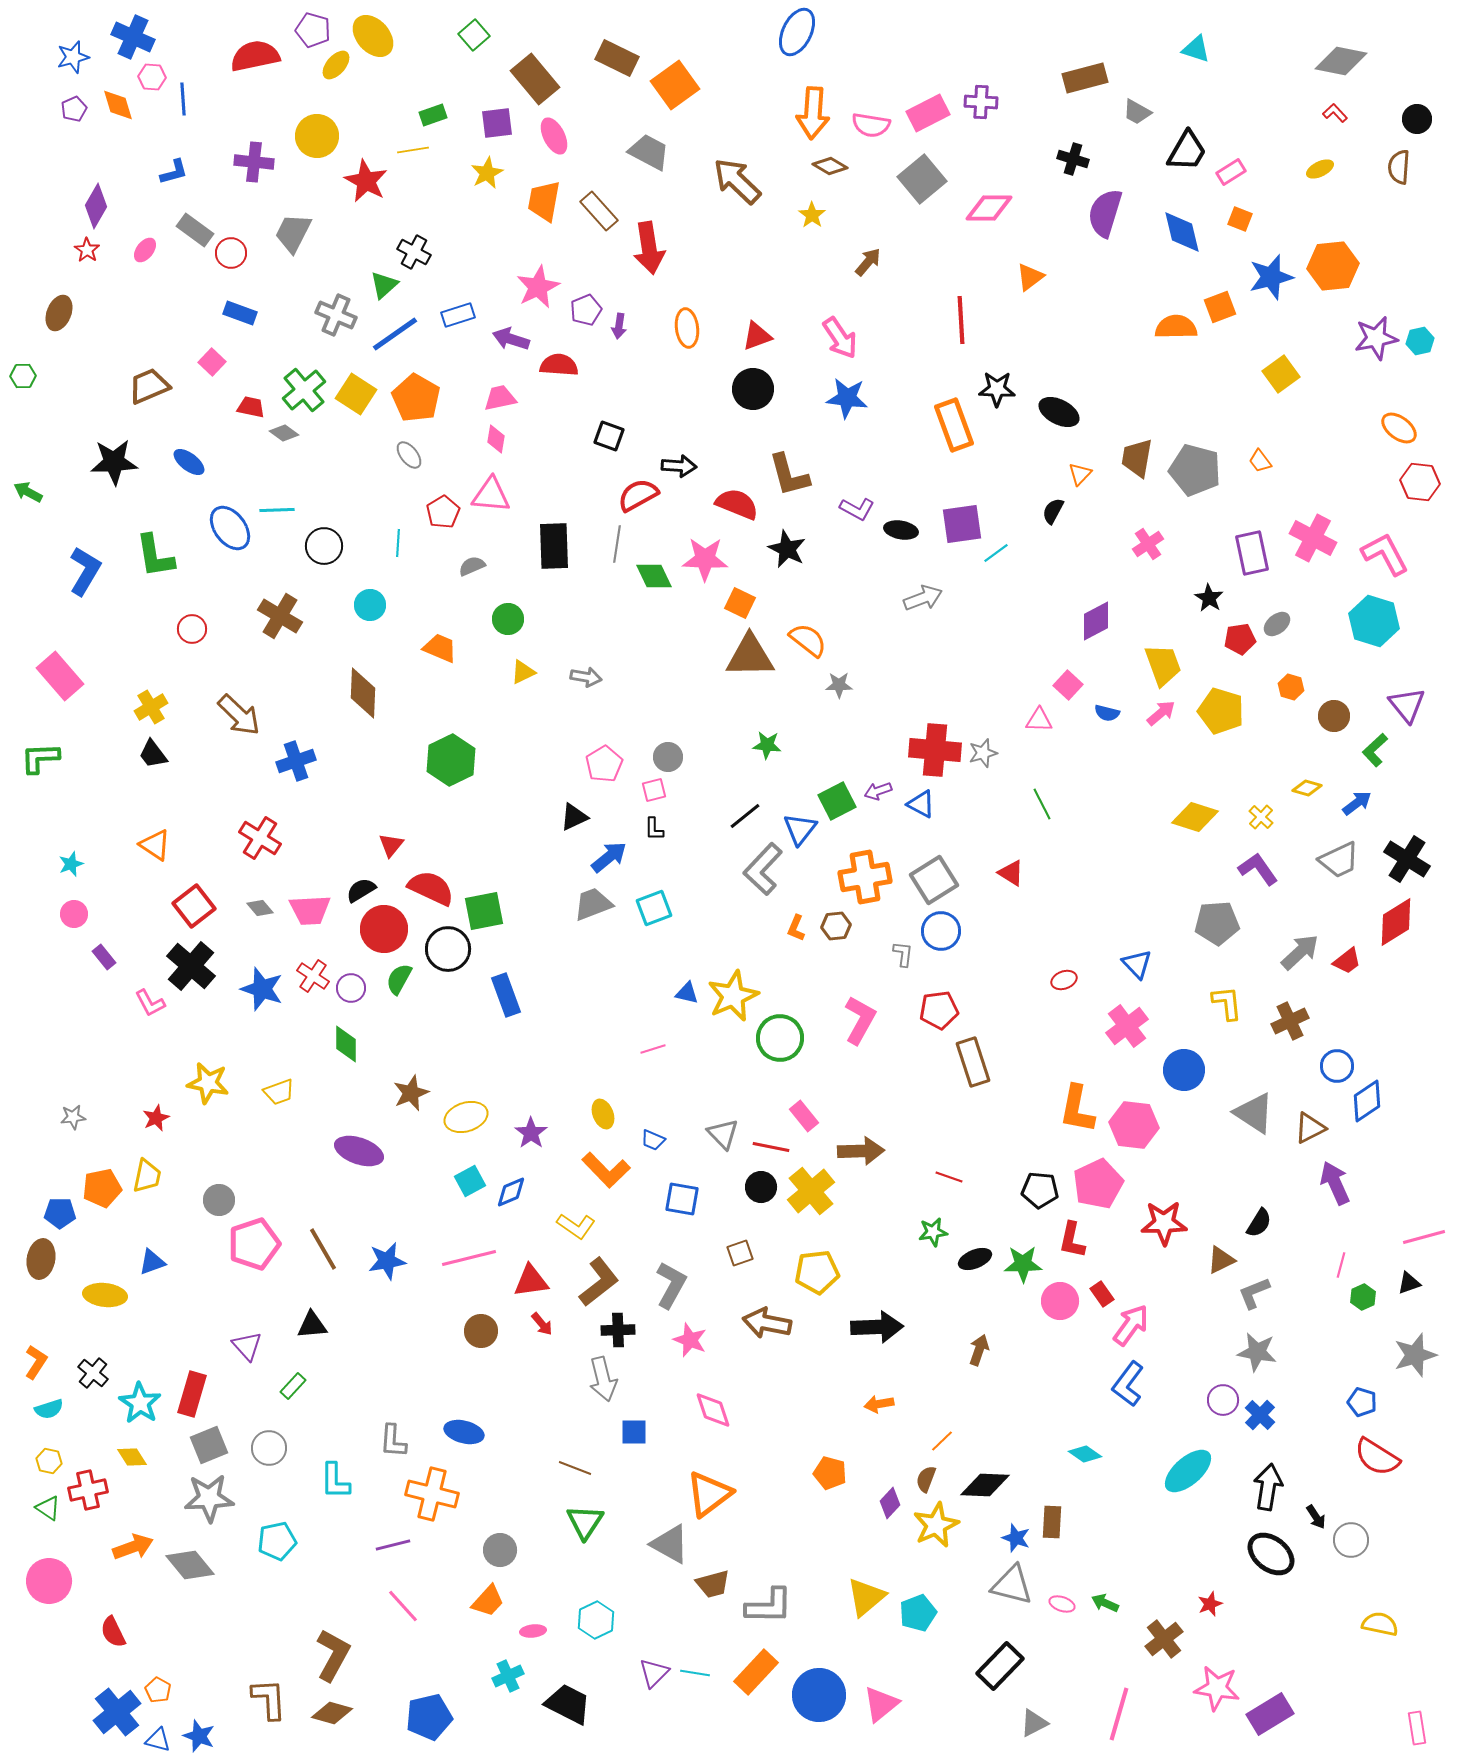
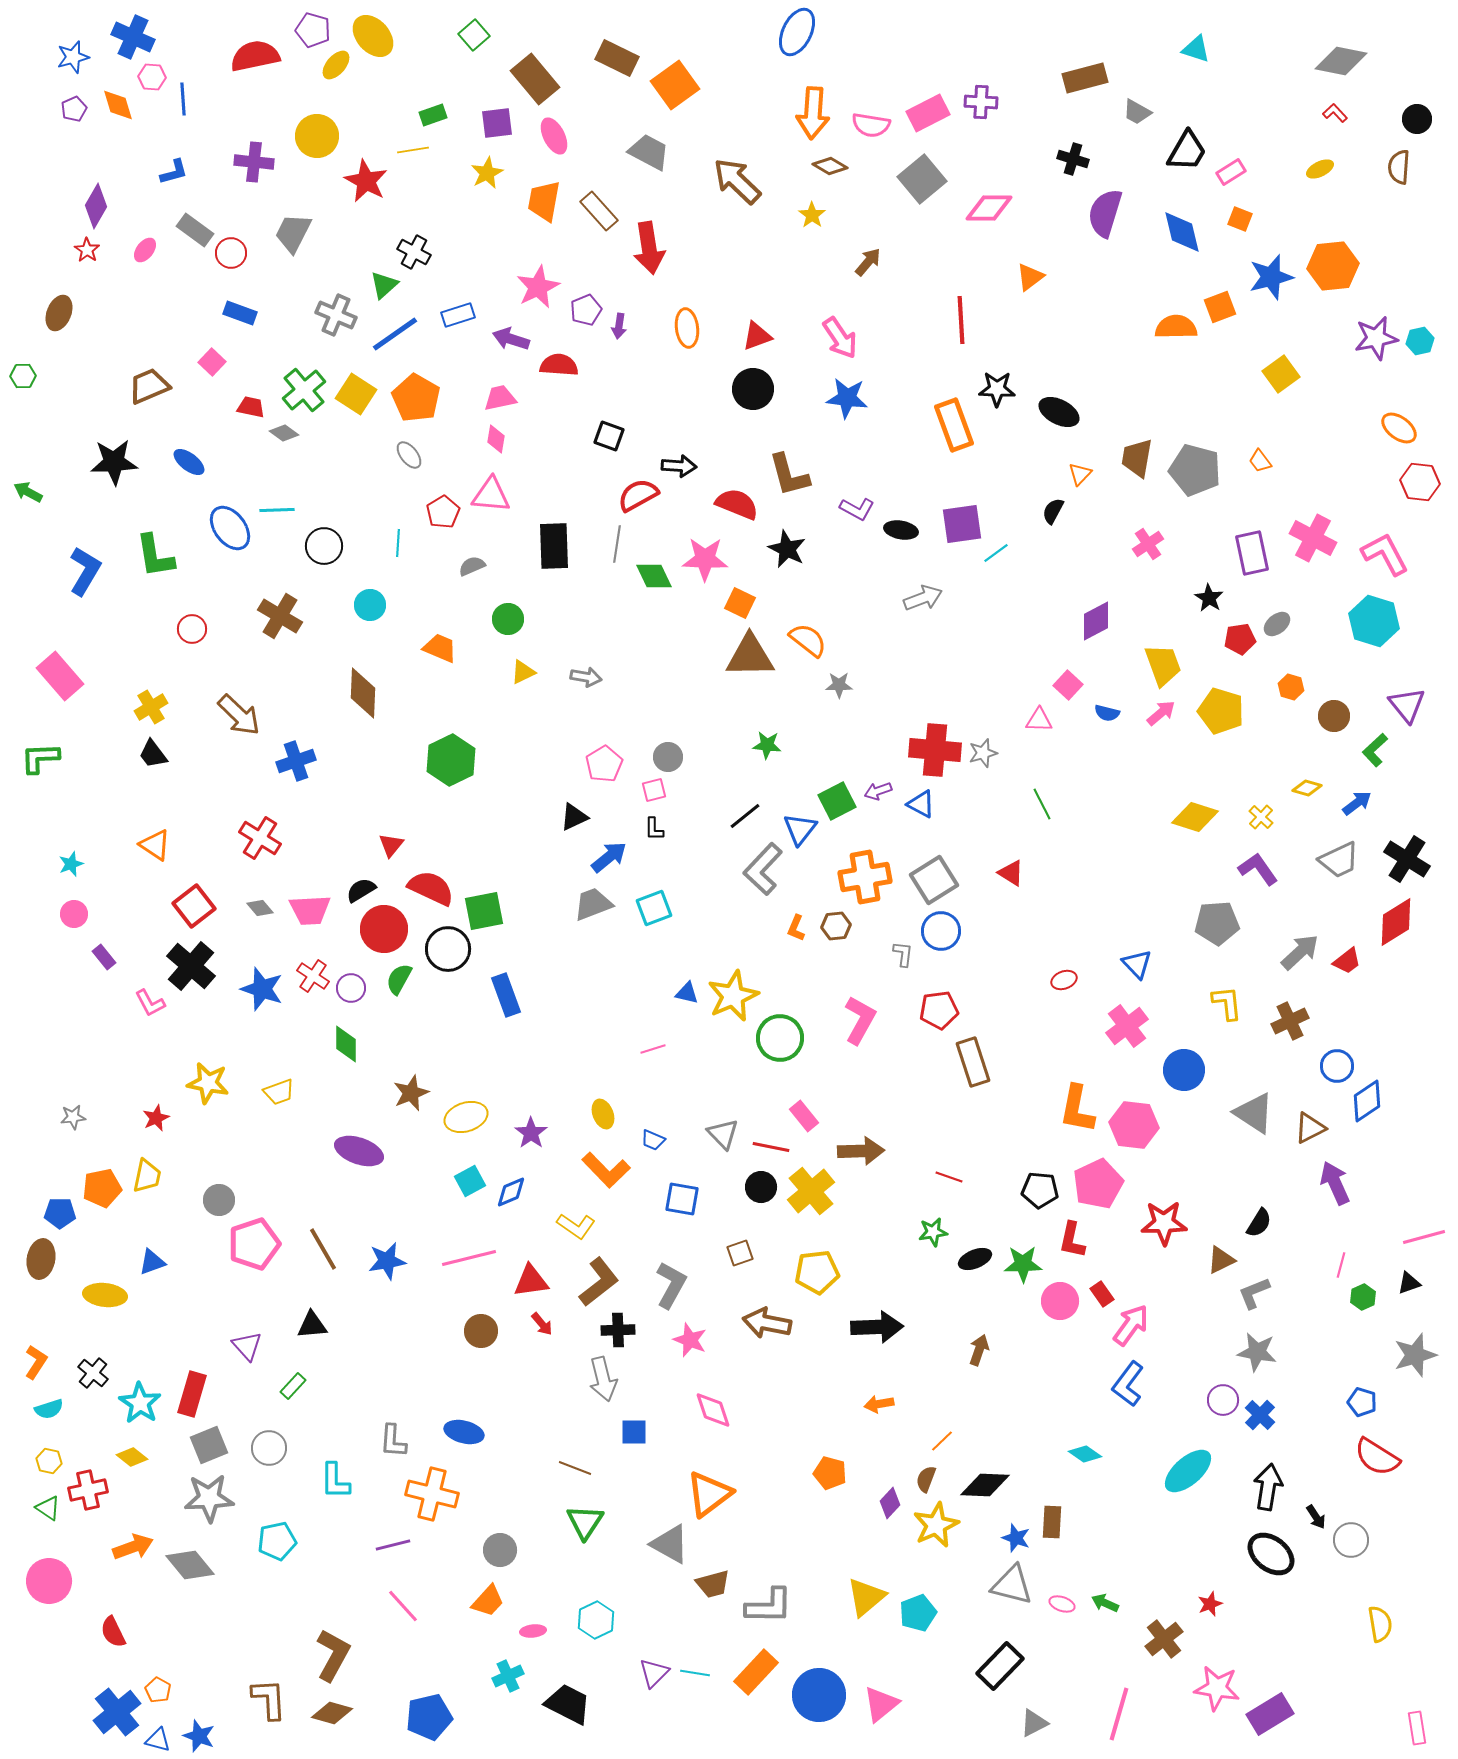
yellow diamond at (132, 1457): rotated 20 degrees counterclockwise
yellow semicircle at (1380, 1624): rotated 69 degrees clockwise
